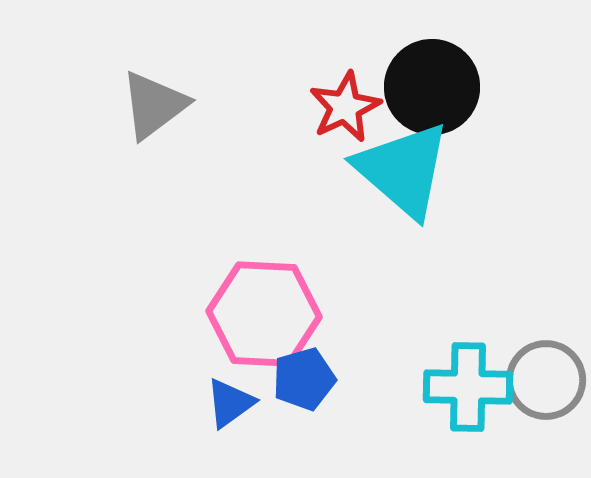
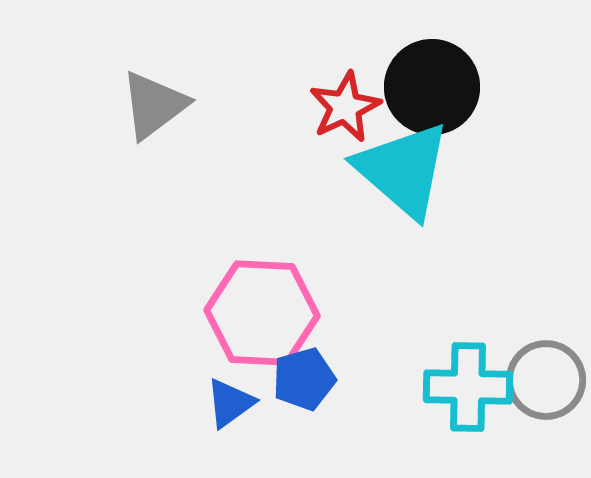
pink hexagon: moved 2 px left, 1 px up
